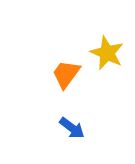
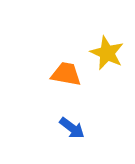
orange trapezoid: rotated 64 degrees clockwise
